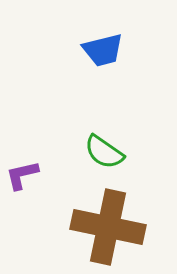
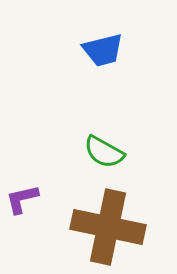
green semicircle: rotated 6 degrees counterclockwise
purple L-shape: moved 24 px down
